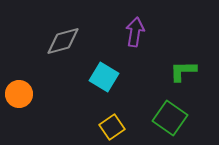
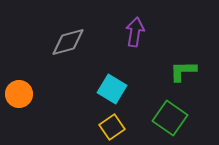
gray diamond: moved 5 px right, 1 px down
cyan square: moved 8 px right, 12 px down
